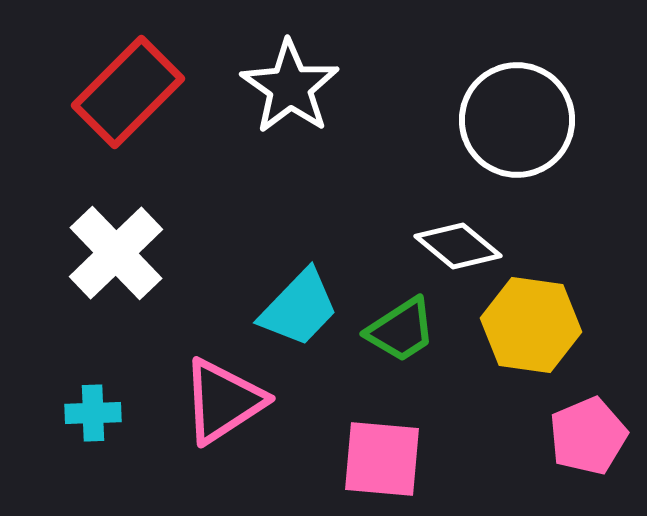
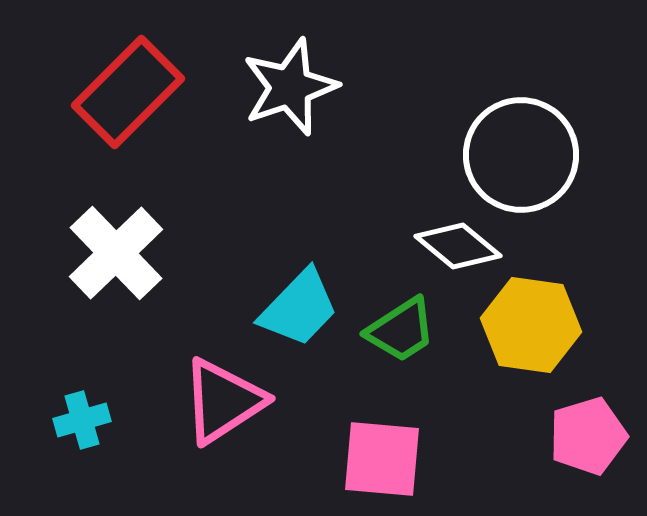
white star: rotated 18 degrees clockwise
white circle: moved 4 px right, 35 px down
cyan cross: moved 11 px left, 7 px down; rotated 14 degrees counterclockwise
pink pentagon: rotated 6 degrees clockwise
